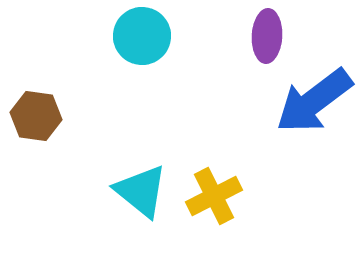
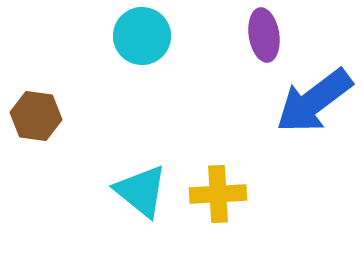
purple ellipse: moved 3 px left, 1 px up; rotated 12 degrees counterclockwise
yellow cross: moved 4 px right, 2 px up; rotated 24 degrees clockwise
